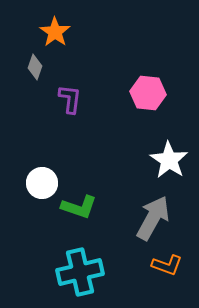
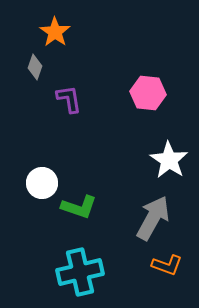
purple L-shape: moved 1 px left; rotated 16 degrees counterclockwise
